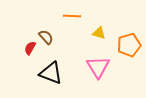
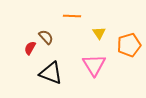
yellow triangle: rotated 40 degrees clockwise
pink triangle: moved 4 px left, 2 px up
